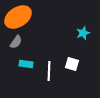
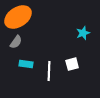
white square: rotated 32 degrees counterclockwise
